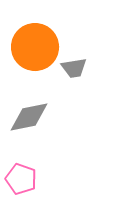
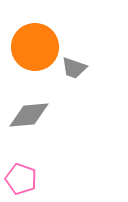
gray trapezoid: rotated 28 degrees clockwise
gray diamond: moved 2 px up; rotated 6 degrees clockwise
